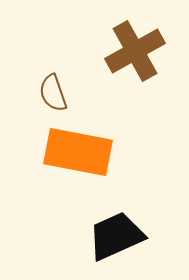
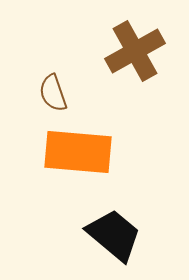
orange rectangle: rotated 6 degrees counterclockwise
black trapezoid: moved 2 px left, 1 px up; rotated 64 degrees clockwise
